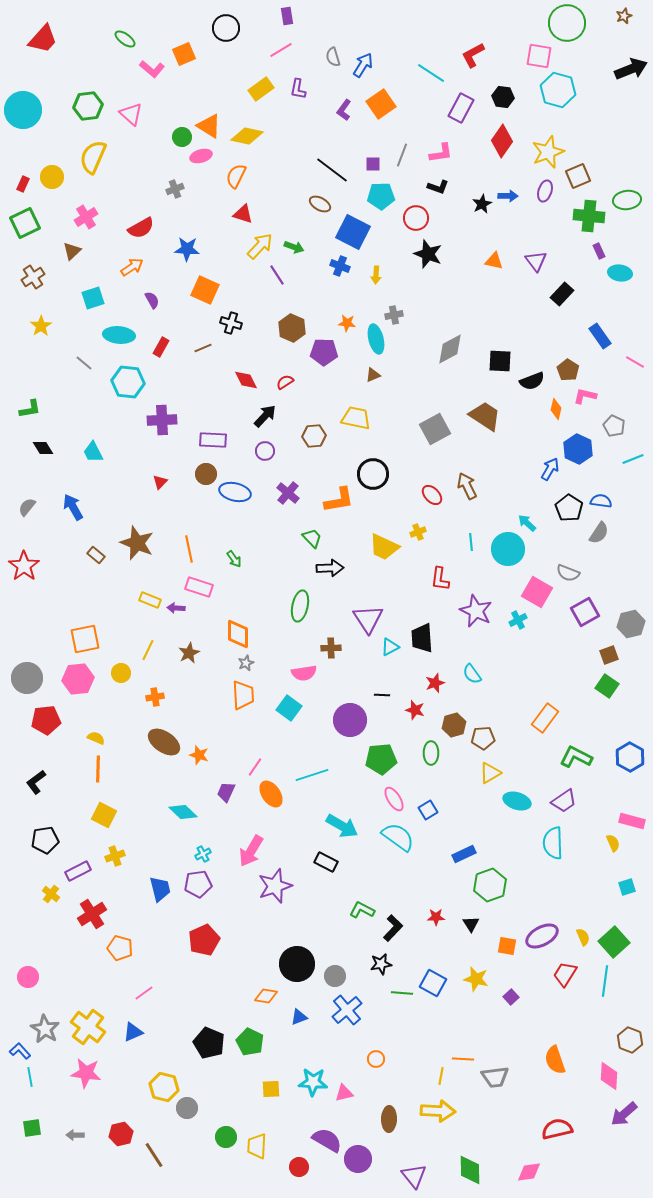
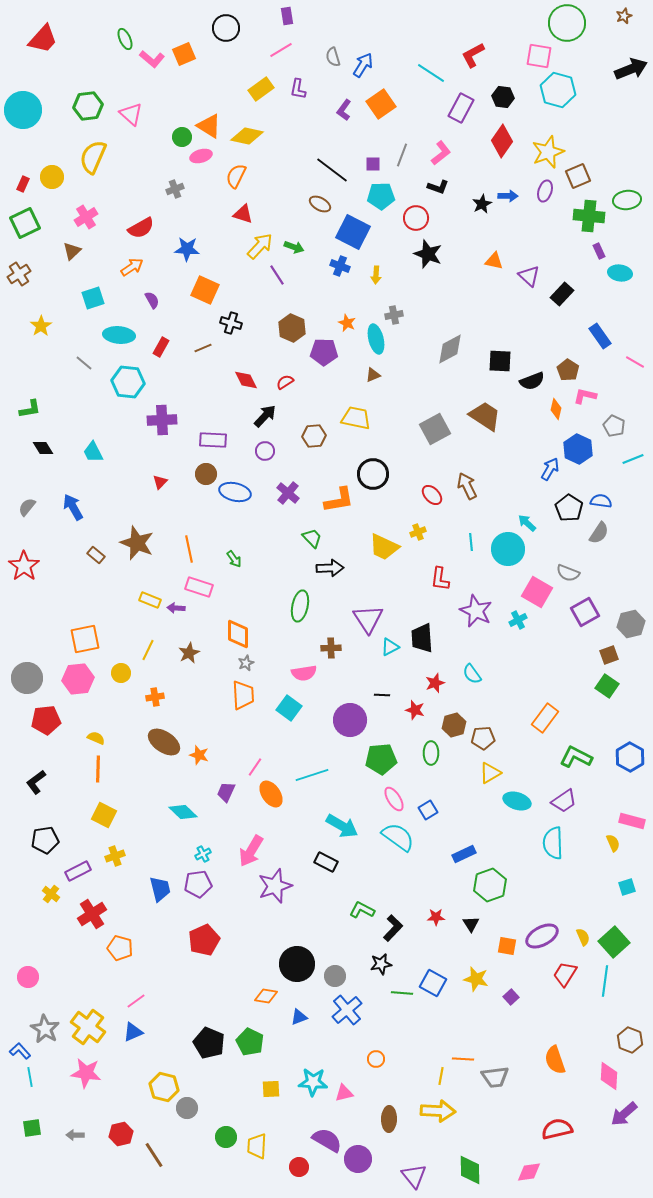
green ellipse at (125, 39): rotated 30 degrees clockwise
pink L-shape at (152, 69): moved 10 px up
pink L-shape at (441, 153): rotated 30 degrees counterclockwise
purple triangle at (536, 261): moved 7 px left, 15 px down; rotated 10 degrees counterclockwise
brown cross at (33, 277): moved 14 px left, 3 px up
orange star at (347, 323): rotated 18 degrees clockwise
pink line at (144, 993): moved 8 px left, 8 px down
